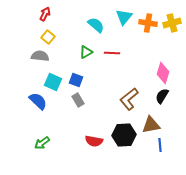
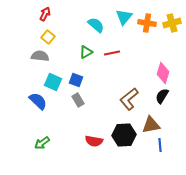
orange cross: moved 1 px left
red line: rotated 14 degrees counterclockwise
